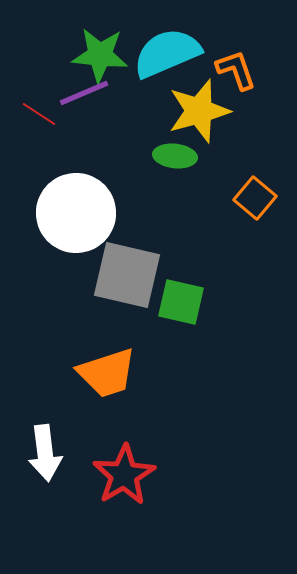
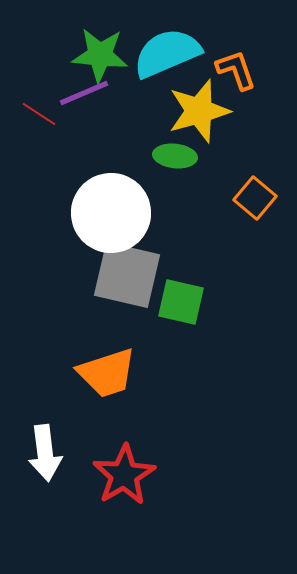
white circle: moved 35 px right
